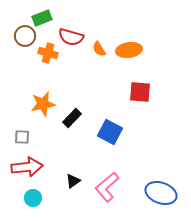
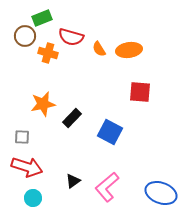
red arrow: rotated 24 degrees clockwise
